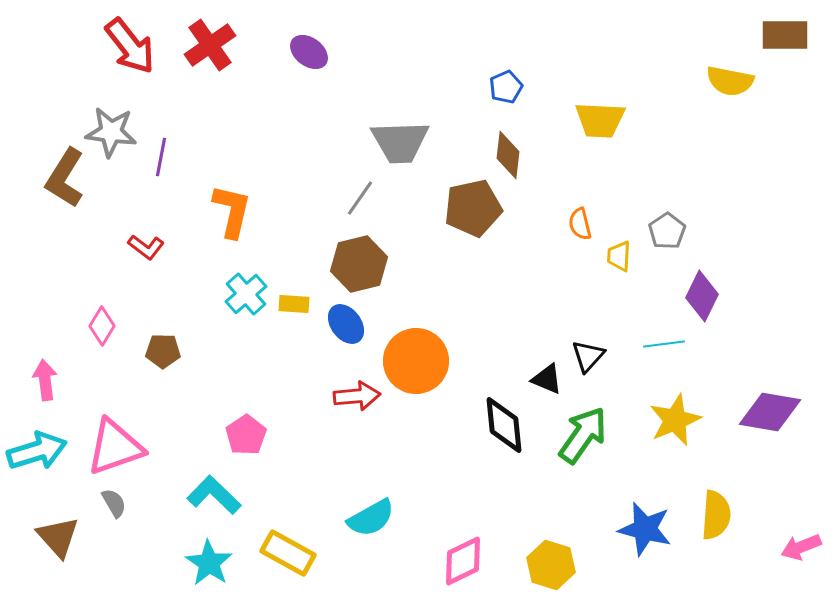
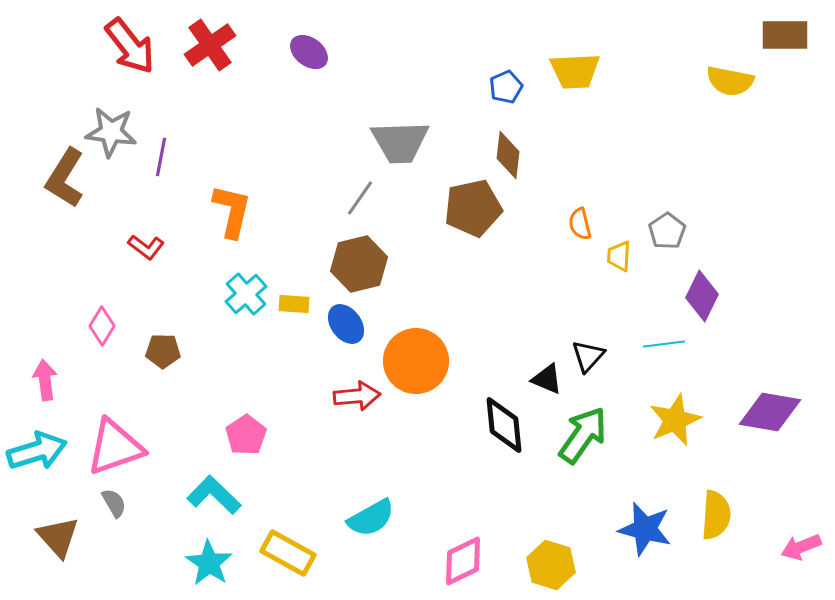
yellow trapezoid at (600, 120): moved 25 px left, 49 px up; rotated 6 degrees counterclockwise
